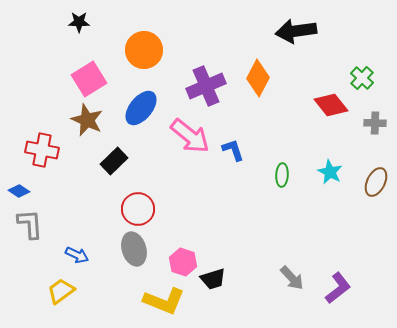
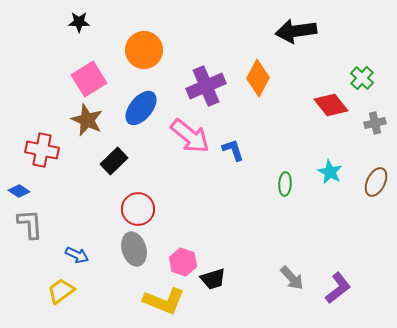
gray cross: rotated 15 degrees counterclockwise
green ellipse: moved 3 px right, 9 px down
